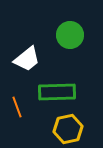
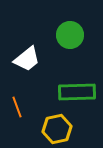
green rectangle: moved 20 px right
yellow hexagon: moved 11 px left
